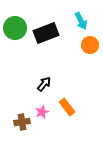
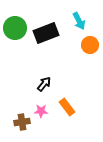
cyan arrow: moved 2 px left
pink star: moved 1 px left, 1 px up; rotated 24 degrees clockwise
